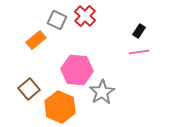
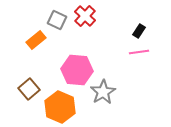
gray star: moved 1 px right
